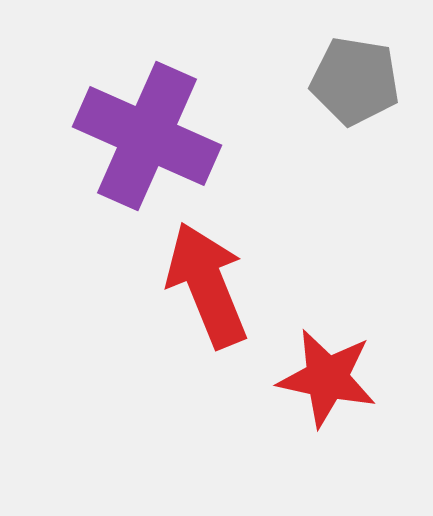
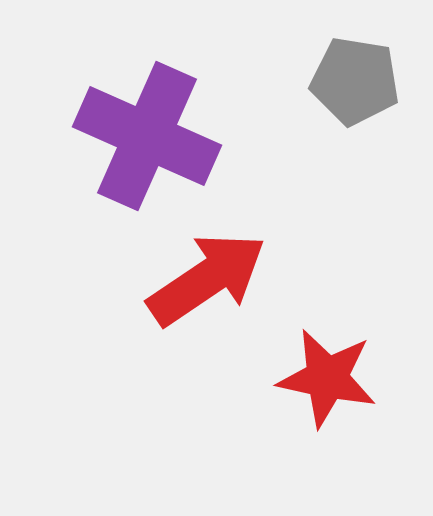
red arrow: moved 6 px up; rotated 78 degrees clockwise
